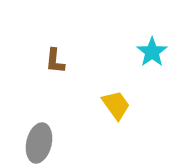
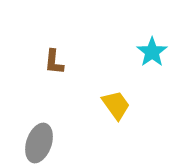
brown L-shape: moved 1 px left, 1 px down
gray ellipse: rotated 6 degrees clockwise
